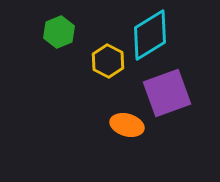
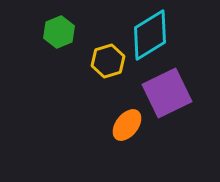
yellow hexagon: rotated 16 degrees clockwise
purple square: rotated 6 degrees counterclockwise
orange ellipse: rotated 68 degrees counterclockwise
